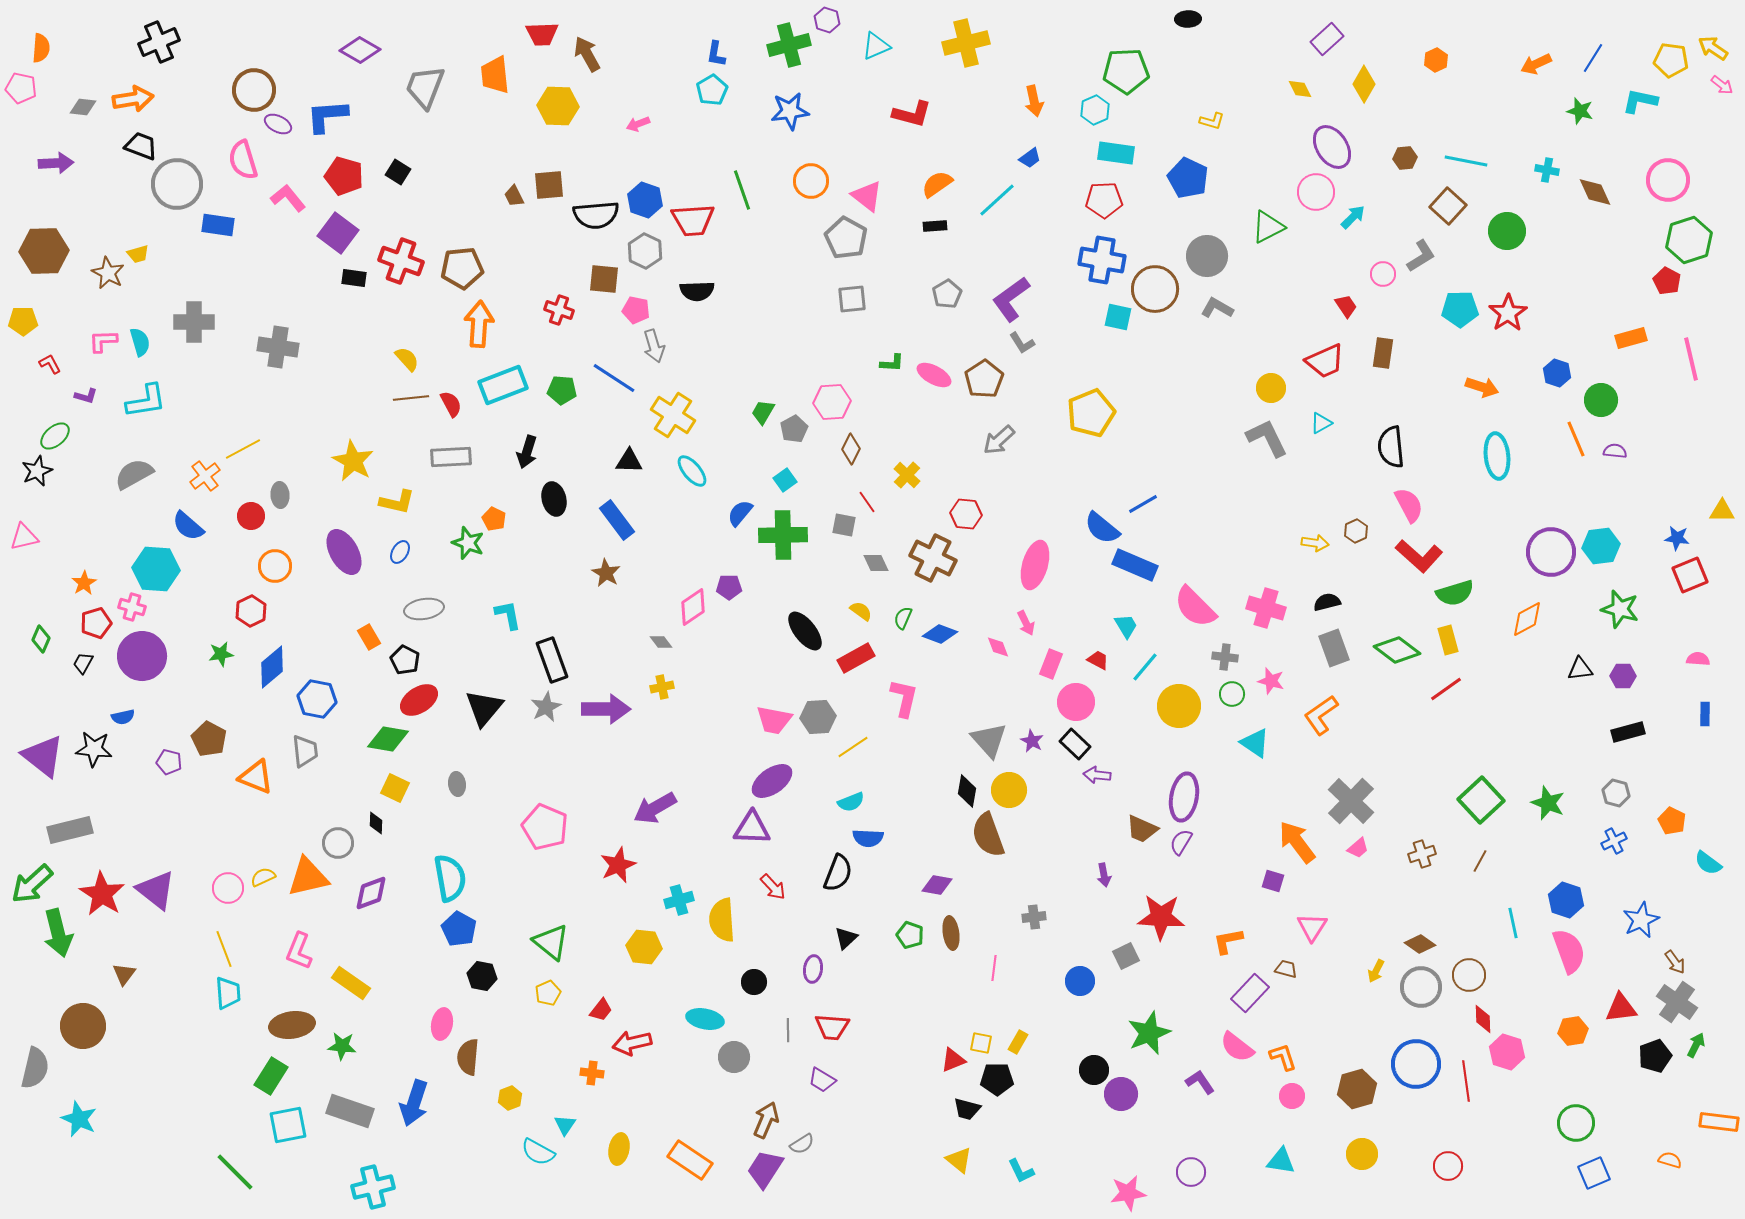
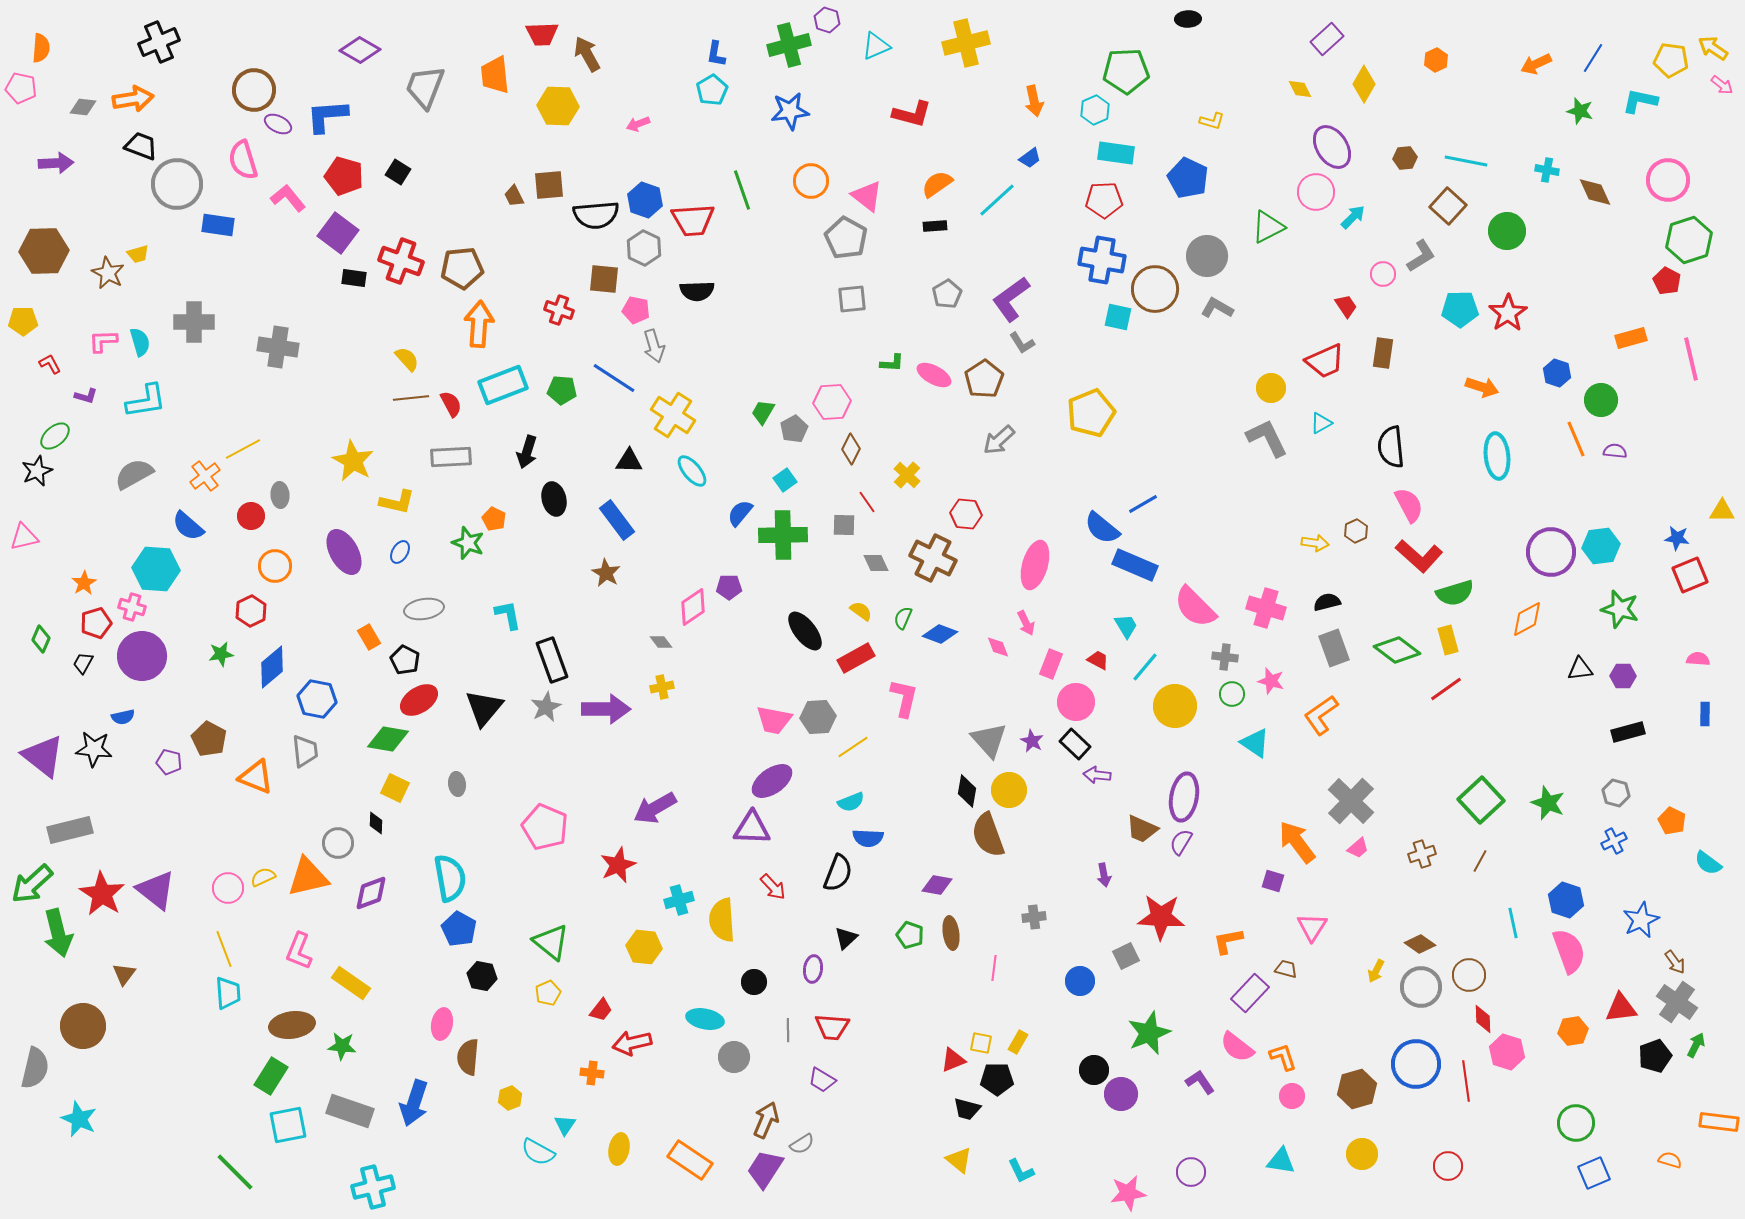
gray hexagon at (645, 251): moved 1 px left, 3 px up
gray square at (844, 525): rotated 10 degrees counterclockwise
yellow circle at (1179, 706): moved 4 px left
